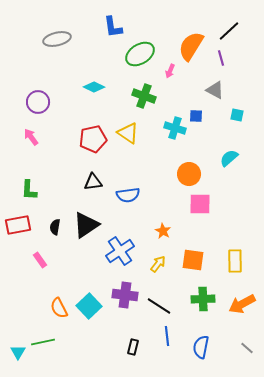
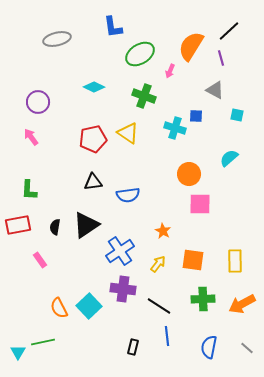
purple cross at (125, 295): moved 2 px left, 6 px up
blue semicircle at (201, 347): moved 8 px right
